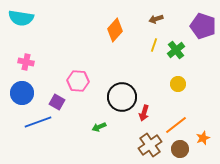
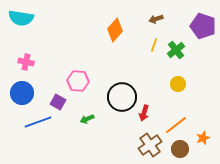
purple square: moved 1 px right
green arrow: moved 12 px left, 8 px up
